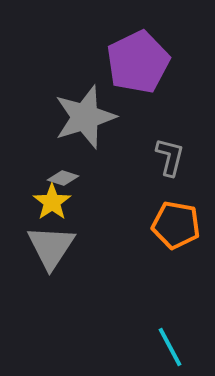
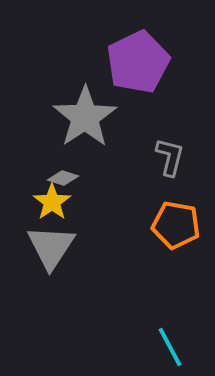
gray star: rotated 16 degrees counterclockwise
